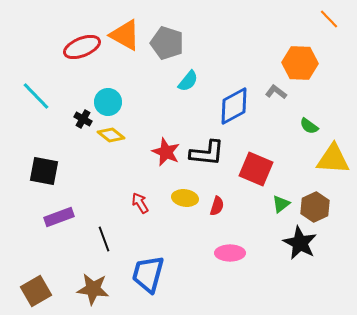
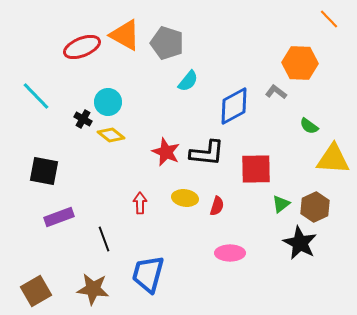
red square: rotated 24 degrees counterclockwise
red arrow: rotated 30 degrees clockwise
